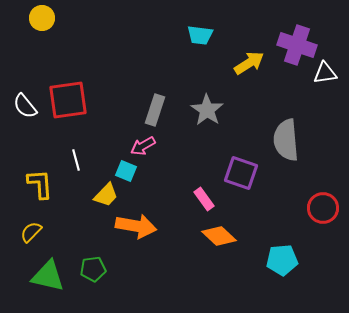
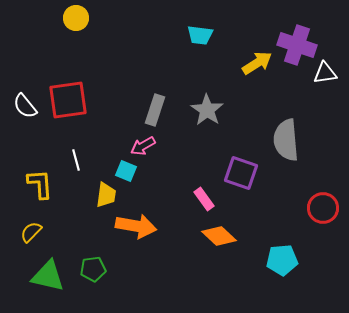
yellow circle: moved 34 px right
yellow arrow: moved 8 px right
yellow trapezoid: rotated 36 degrees counterclockwise
